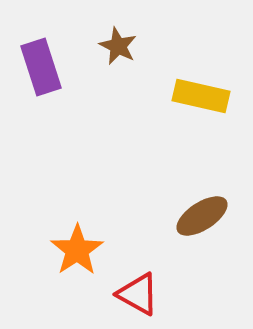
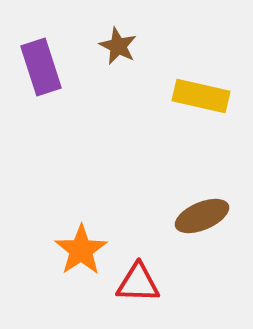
brown ellipse: rotated 10 degrees clockwise
orange star: moved 4 px right
red triangle: moved 11 px up; rotated 27 degrees counterclockwise
